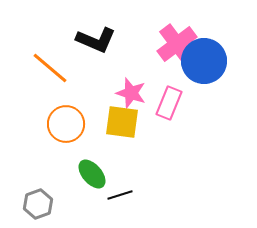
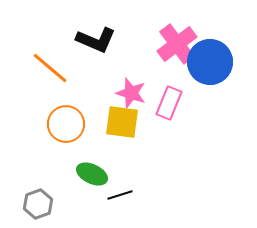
blue circle: moved 6 px right, 1 px down
green ellipse: rotated 24 degrees counterclockwise
